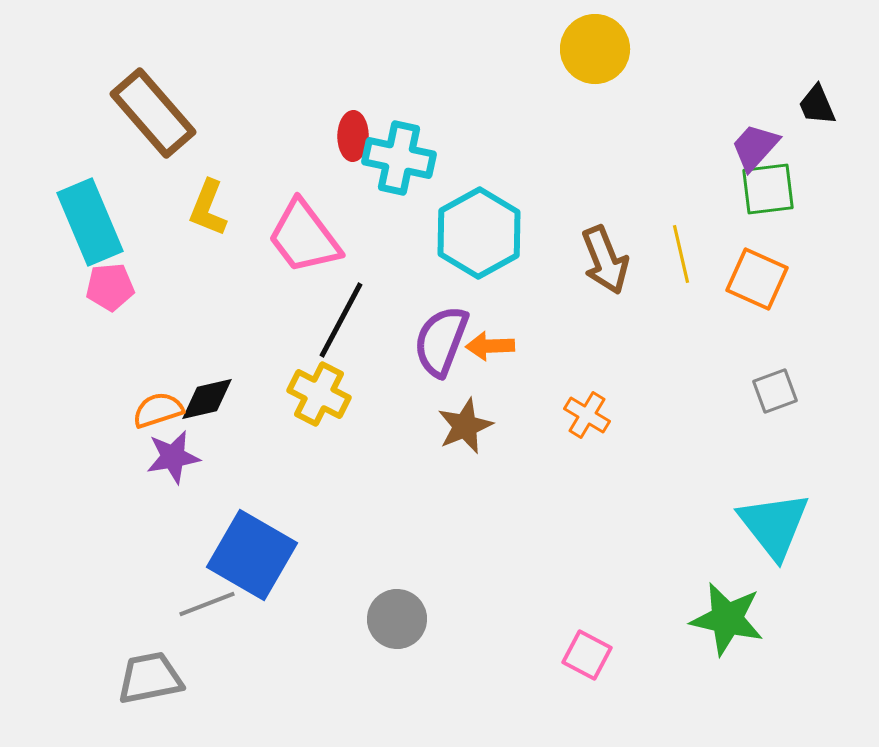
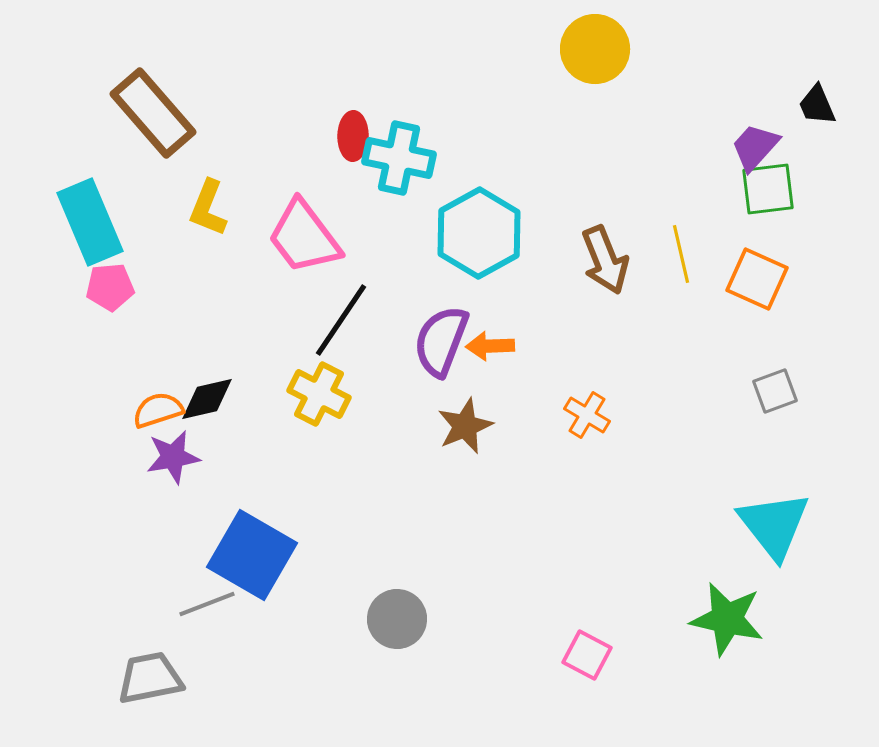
black line: rotated 6 degrees clockwise
